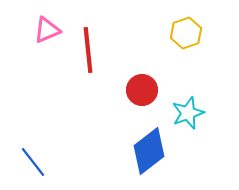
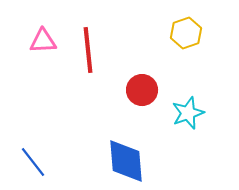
pink triangle: moved 4 px left, 11 px down; rotated 20 degrees clockwise
blue diamond: moved 23 px left, 10 px down; rotated 57 degrees counterclockwise
